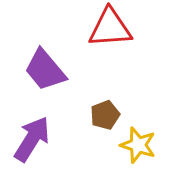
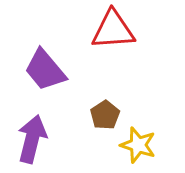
red triangle: moved 3 px right, 2 px down
brown pentagon: rotated 12 degrees counterclockwise
purple arrow: rotated 18 degrees counterclockwise
